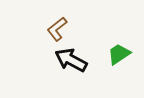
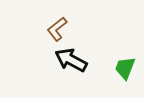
green trapezoid: moved 6 px right, 14 px down; rotated 35 degrees counterclockwise
